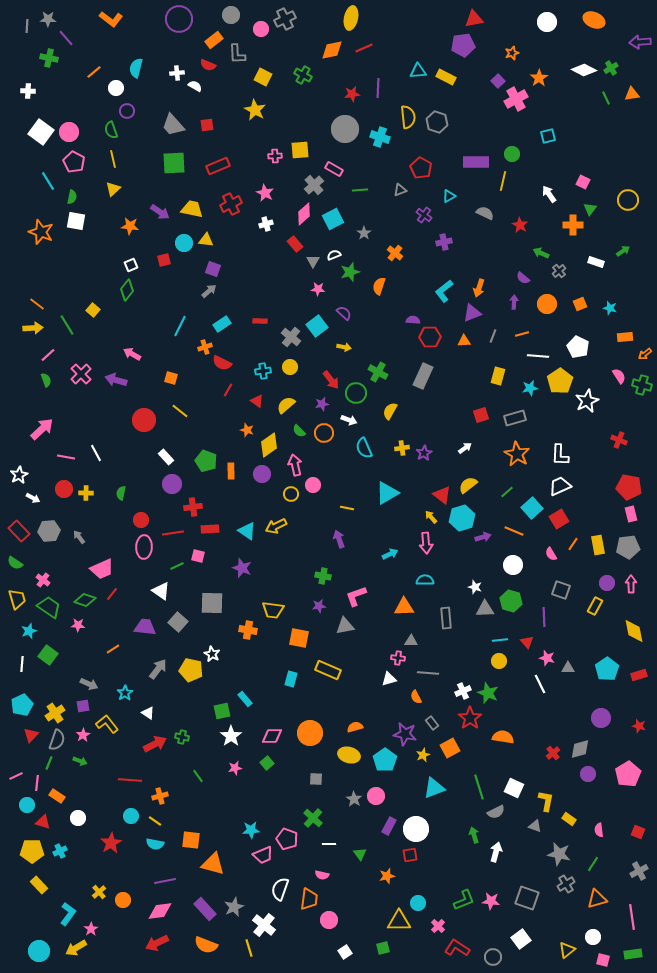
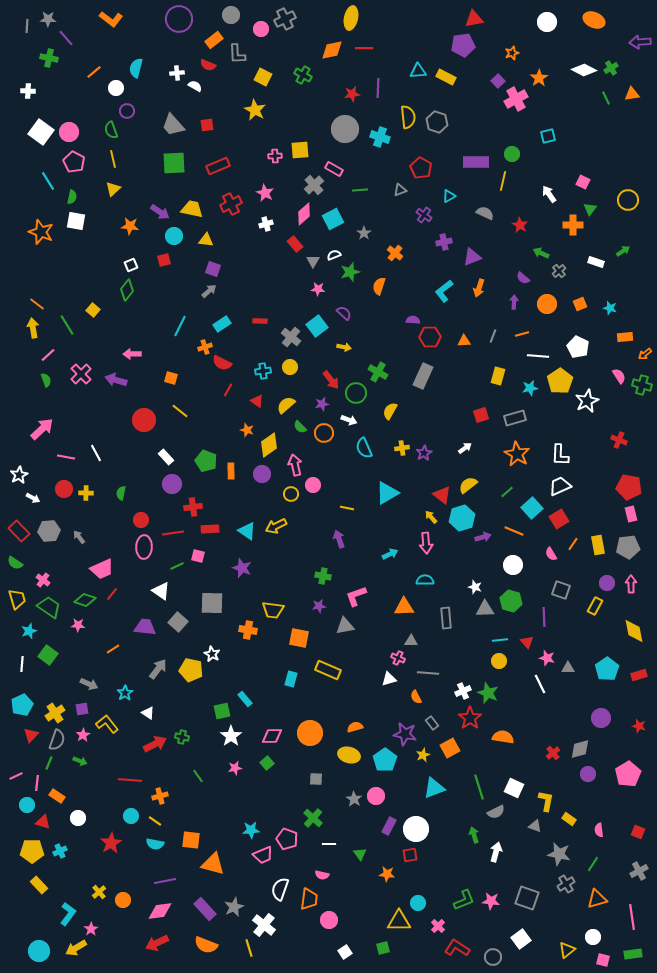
red line at (364, 48): rotated 24 degrees clockwise
cyan circle at (184, 243): moved 10 px left, 7 px up
purple triangle at (472, 313): moved 56 px up
yellow arrow at (33, 328): rotated 96 degrees counterclockwise
pink arrow at (132, 354): rotated 30 degrees counterclockwise
green semicircle at (299, 431): moved 1 px right, 4 px up
pink cross at (398, 658): rotated 16 degrees clockwise
purple square at (83, 706): moved 1 px left, 3 px down
orange star at (387, 876): moved 2 px up; rotated 21 degrees clockwise
